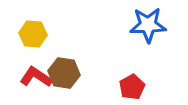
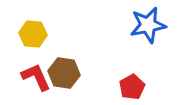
blue star: rotated 9 degrees counterclockwise
red L-shape: rotated 32 degrees clockwise
